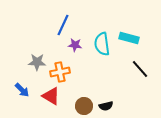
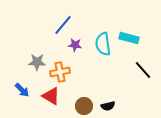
blue line: rotated 15 degrees clockwise
cyan semicircle: moved 1 px right
black line: moved 3 px right, 1 px down
black semicircle: moved 2 px right
